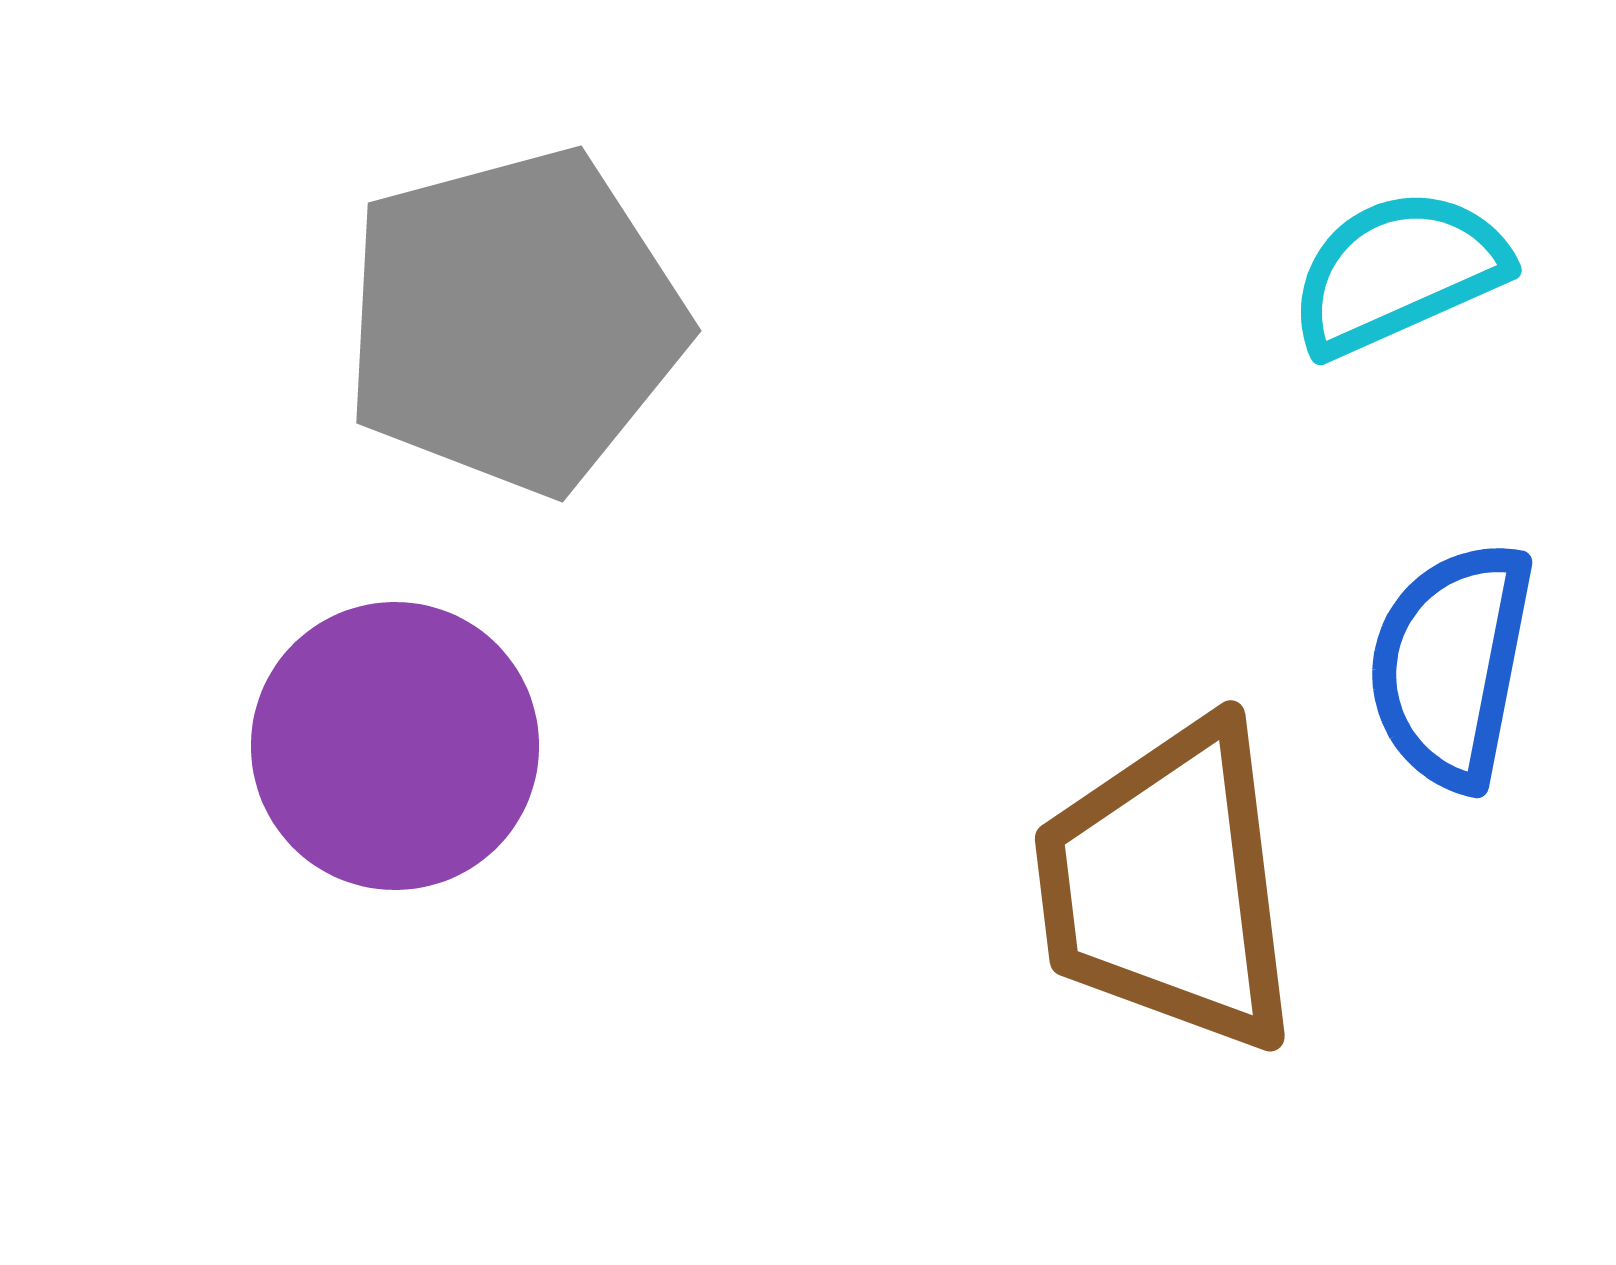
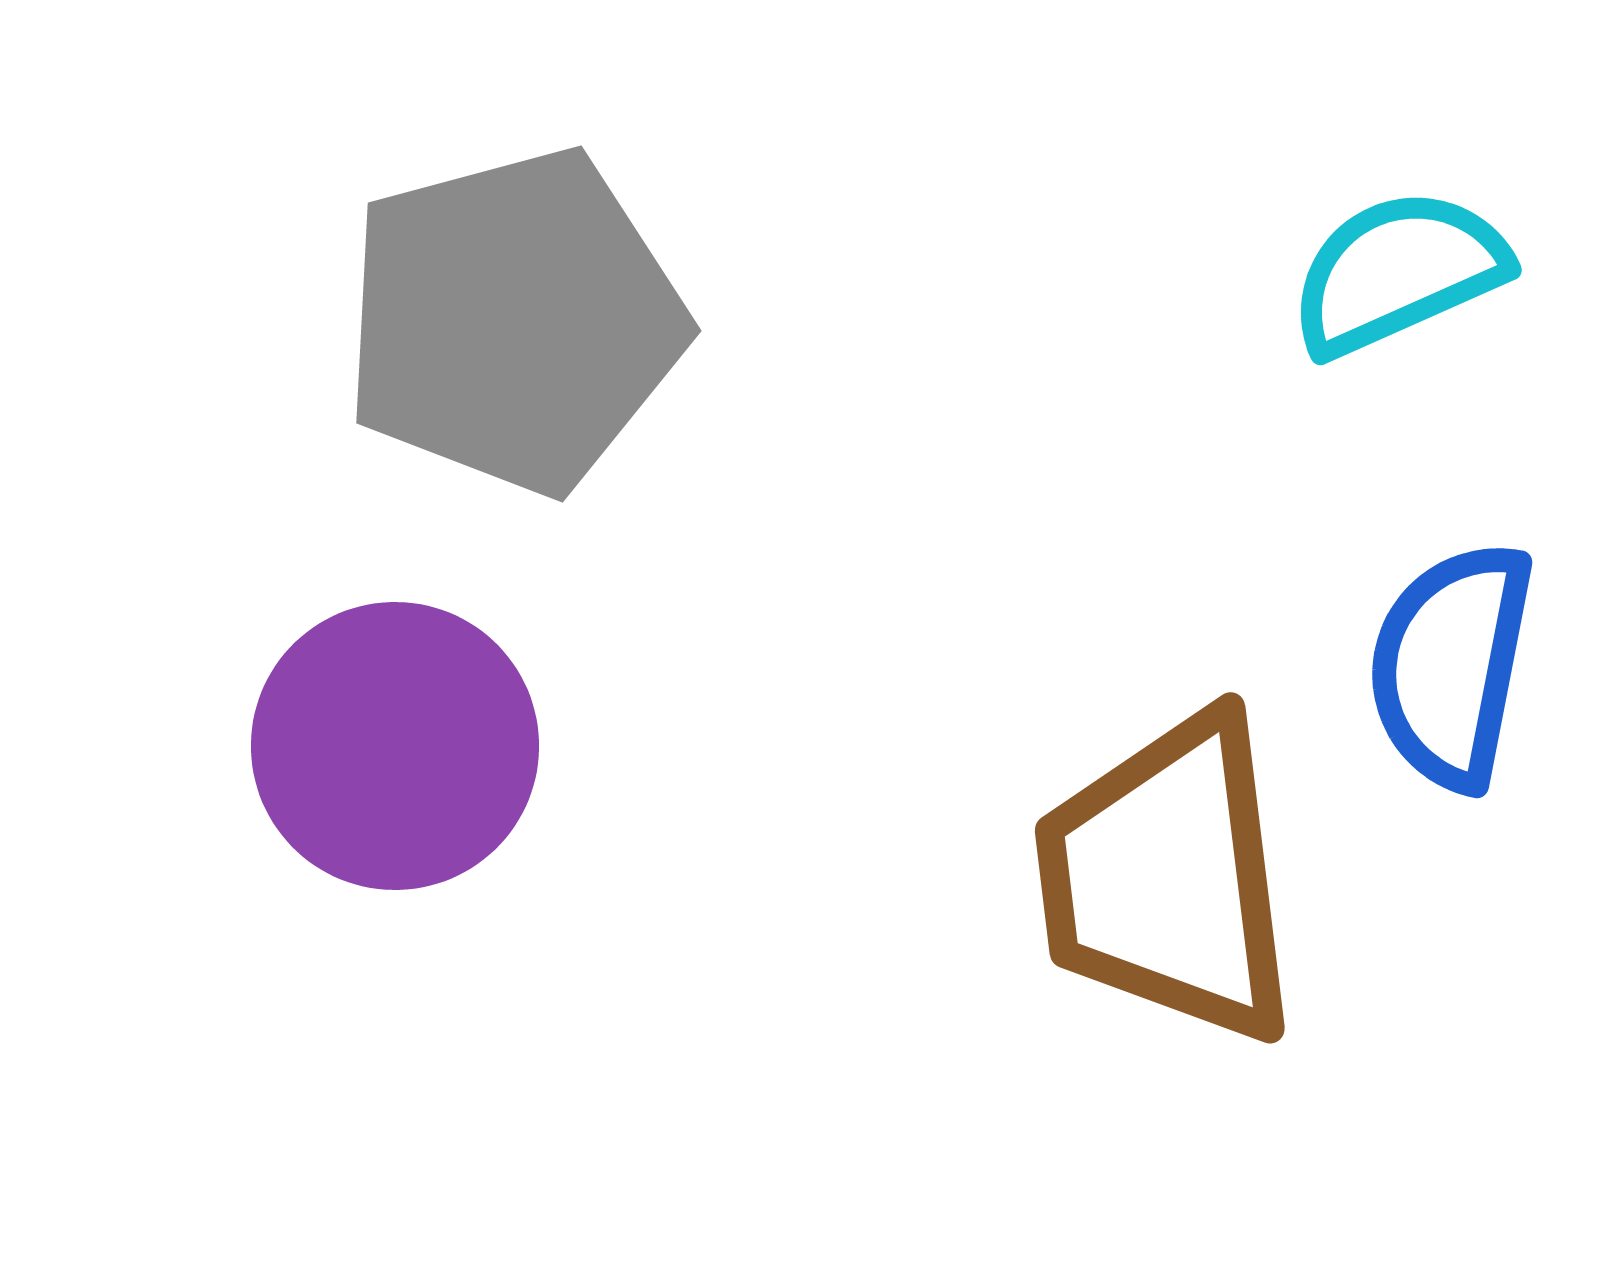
brown trapezoid: moved 8 px up
